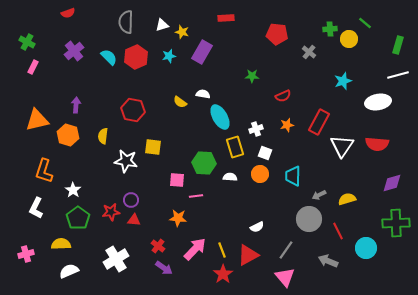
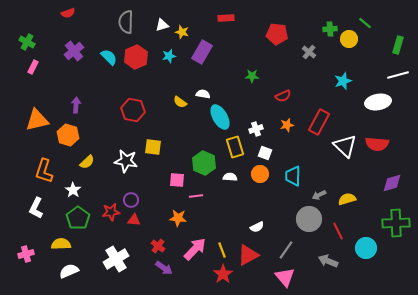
yellow semicircle at (103, 136): moved 16 px left, 26 px down; rotated 140 degrees counterclockwise
white triangle at (342, 146): moved 3 px right; rotated 20 degrees counterclockwise
green hexagon at (204, 163): rotated 20 degrees clockwise
